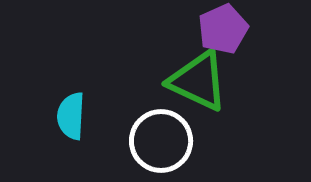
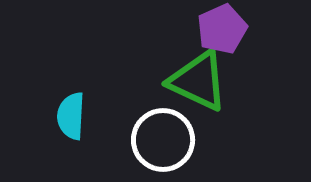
purple pentagon: moved 1 px left
white circle: moved 2 px right, 1 px up
